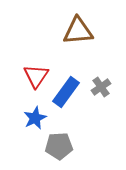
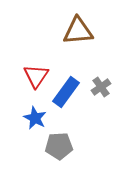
blue star: rotated 20 degrees counterclockwise
